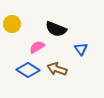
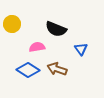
pink semicircle: rotated 21 degrees clockwise
